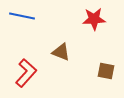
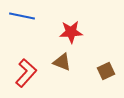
red star: moved 23 px left, 13 px down
brown triangle: moved 1 px right, 10 px down
brown square: rotated 36 degrees counterclockwise
